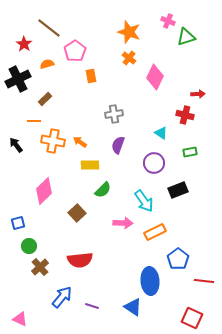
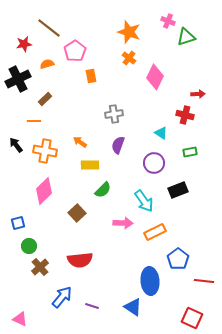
red star at (24, 44): rotated 28 degrees clockwise
orange cross at (53, 141): moved 8 px left, 10 px down
